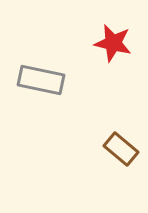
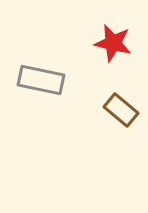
brown rectangle: moved 39 px up
